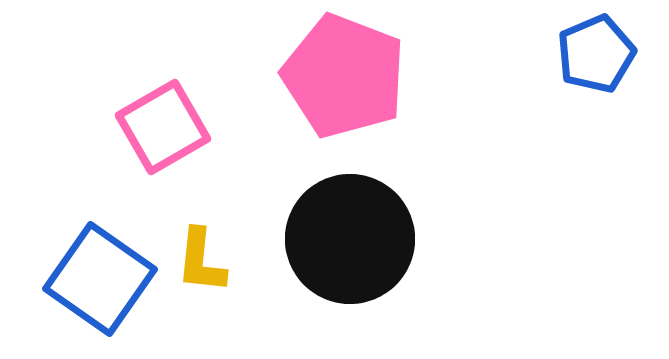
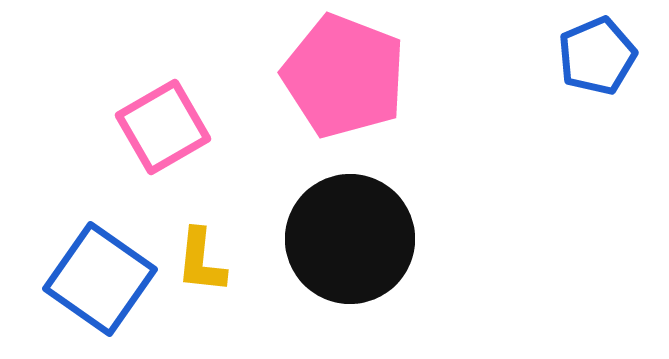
blue pentagon: moved 1 px right, 2 px down
